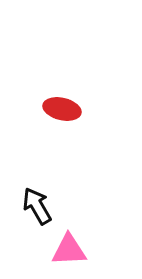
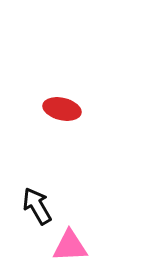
pink triangle: moved 1 px right, 4 px up
